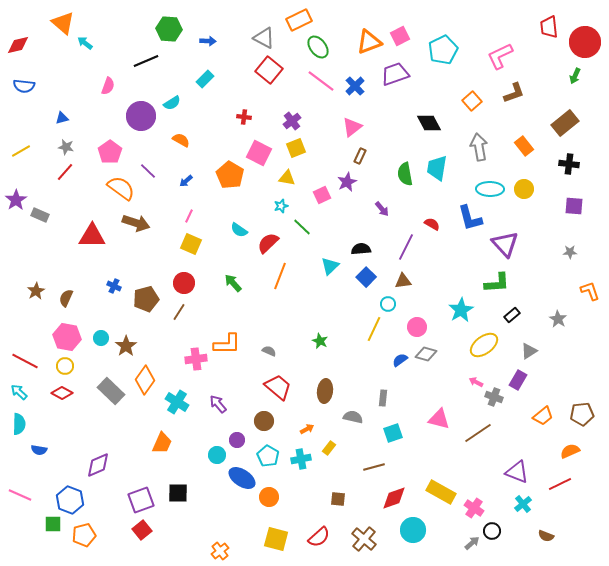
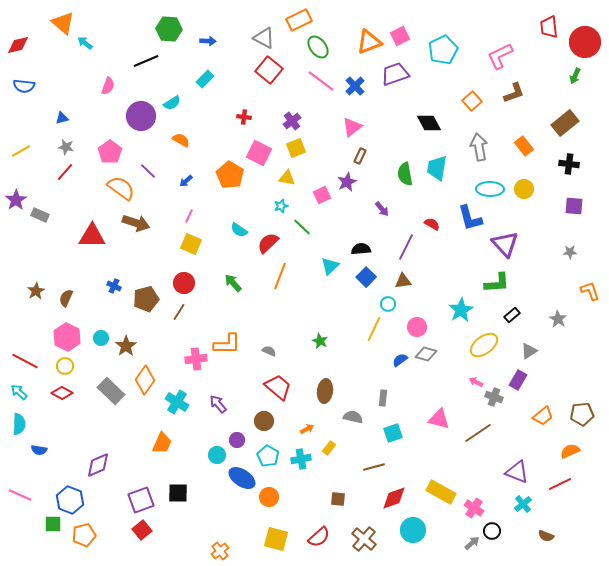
pink hexagon at (67, 337): rotated 16 degrees clockwise
